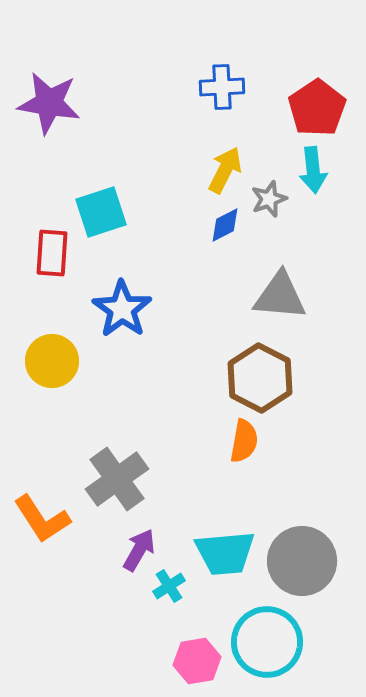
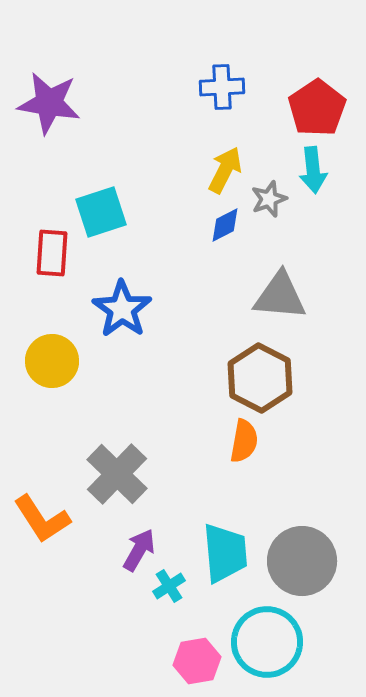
gray cross: moved 5 px up; rotated 10 degrees counterclockwise
cyan trapezoid: rotated 90 degrees counterclockwise
